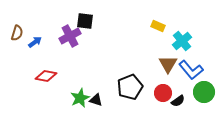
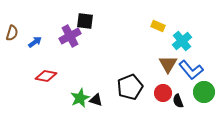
brown semicircle: moved 5 px left
black semicircle: rotated 104 degrees clockwise
